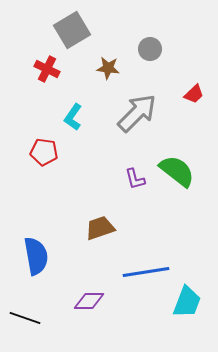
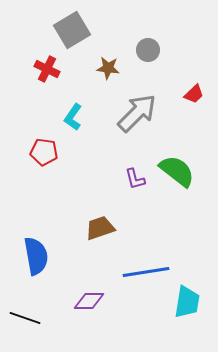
gray circle: moved 2 px left, 1 px down
cyan trapezoid: rotated 12 degrees counterclockwise
